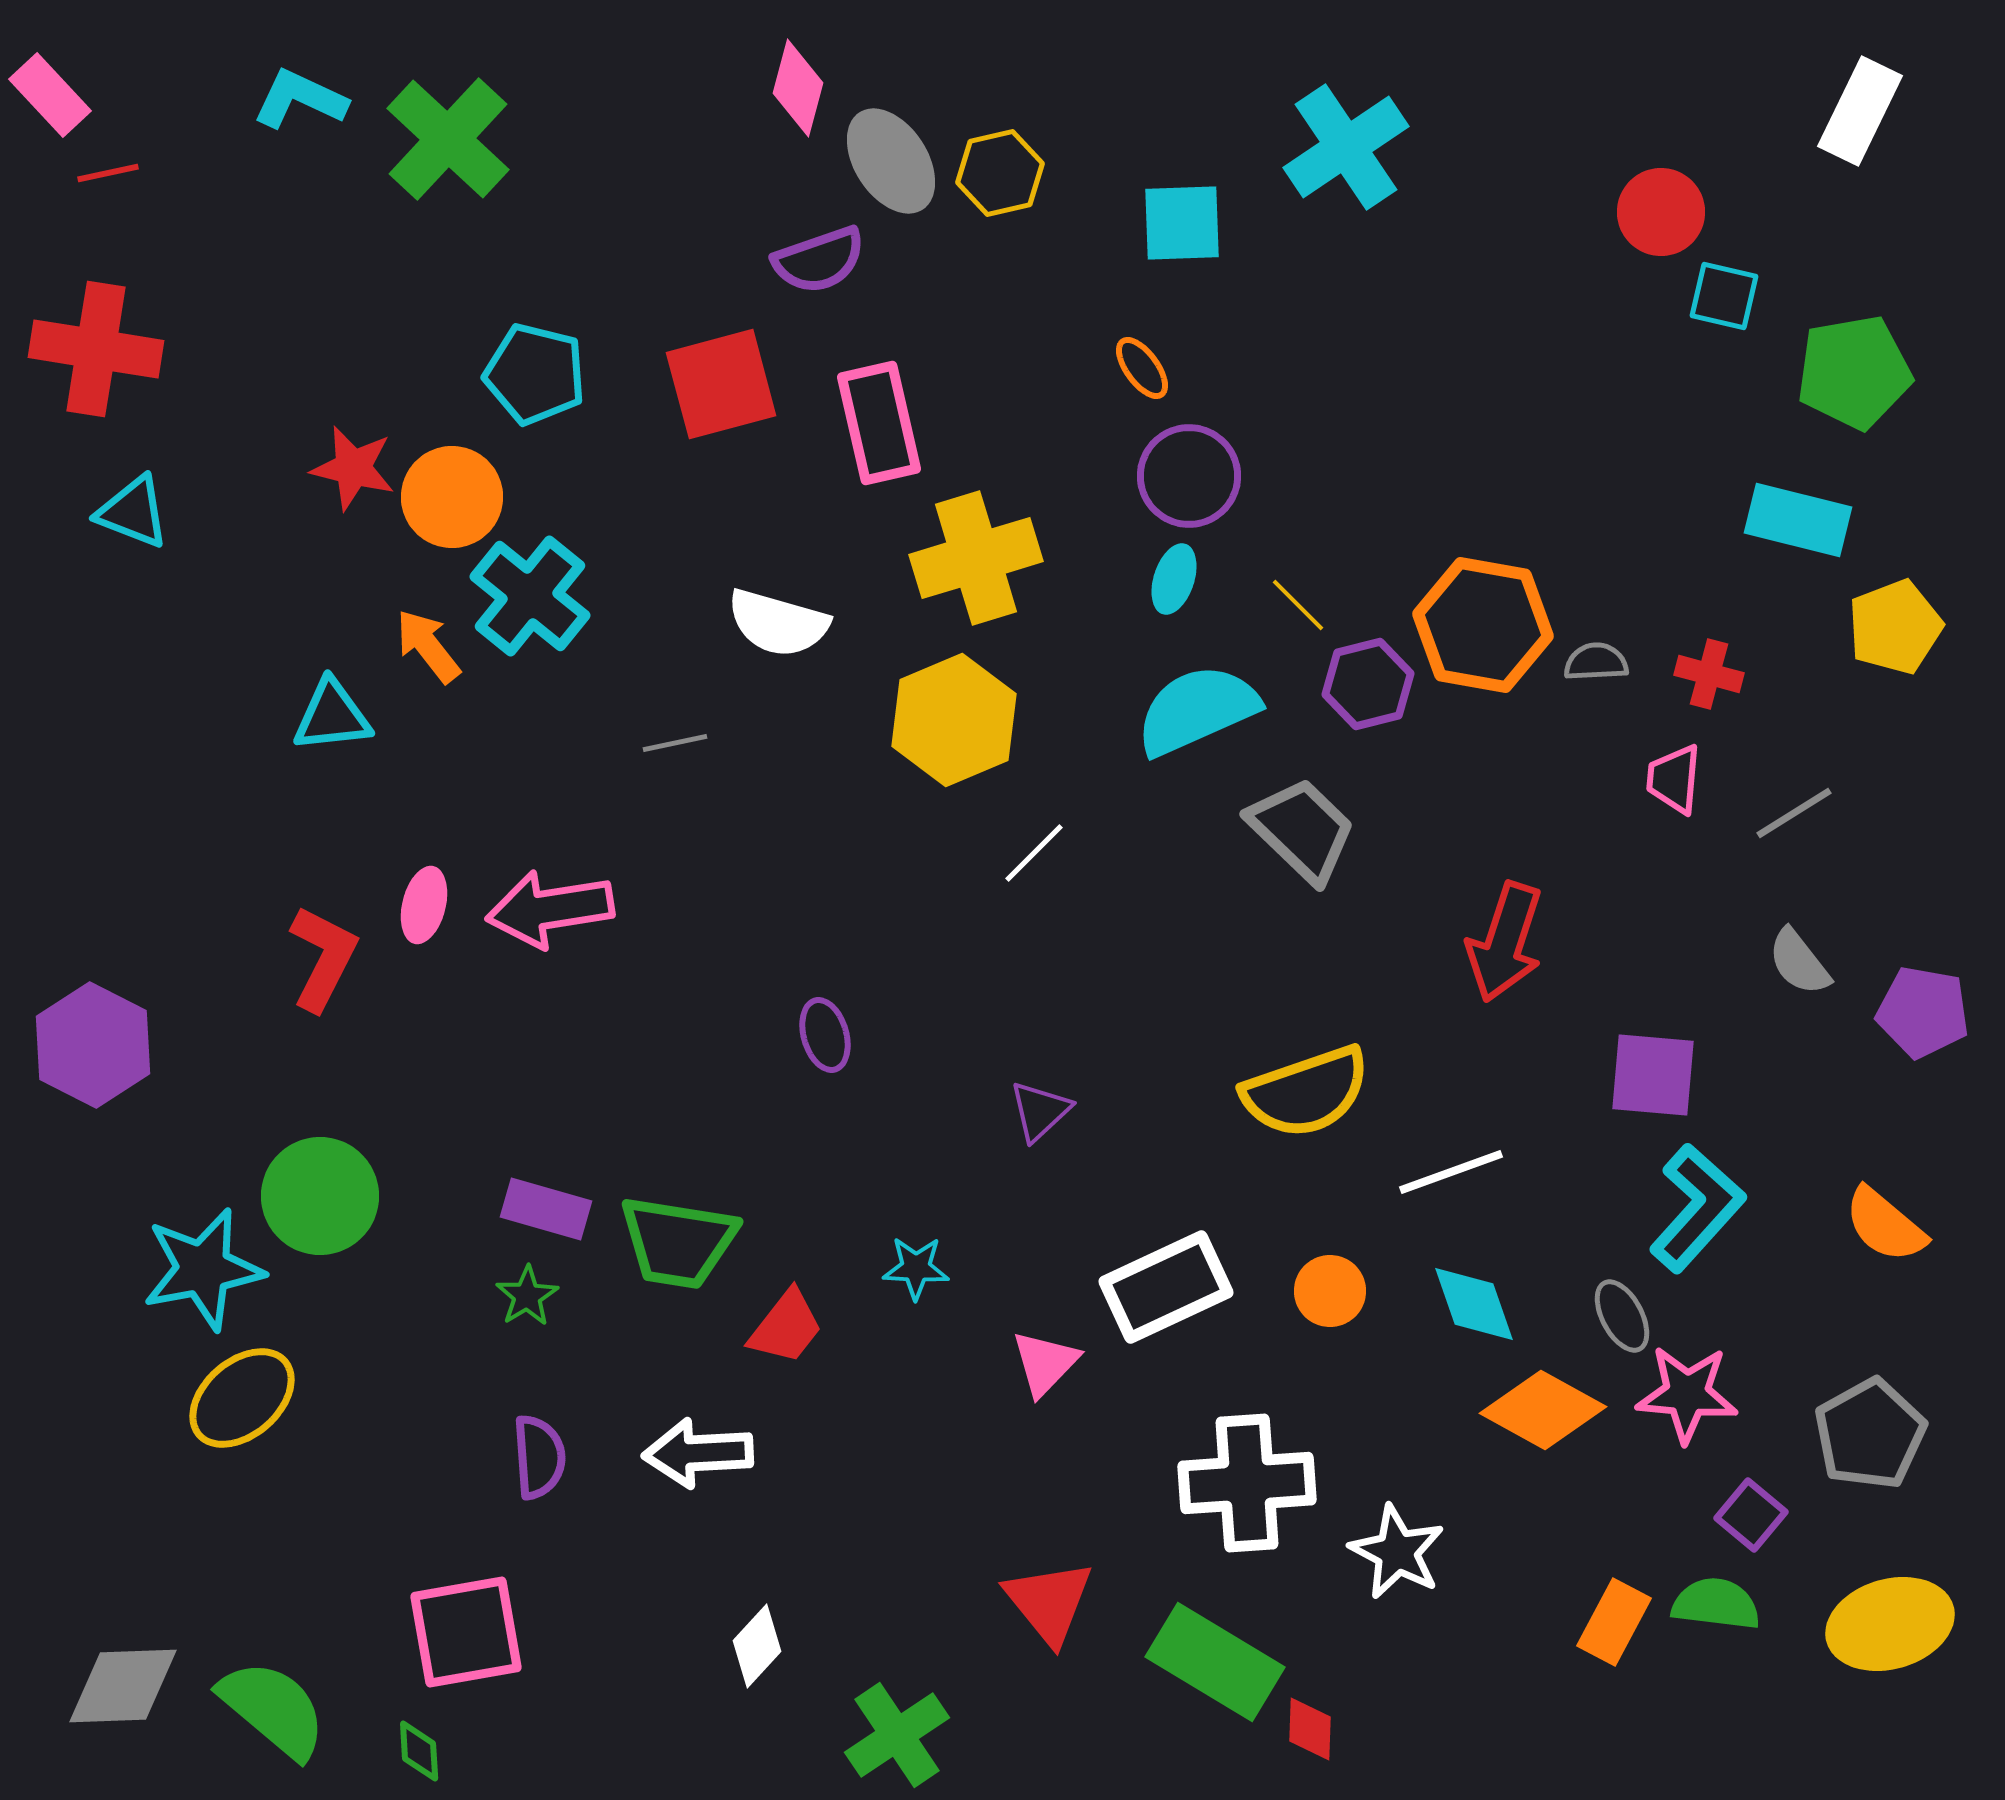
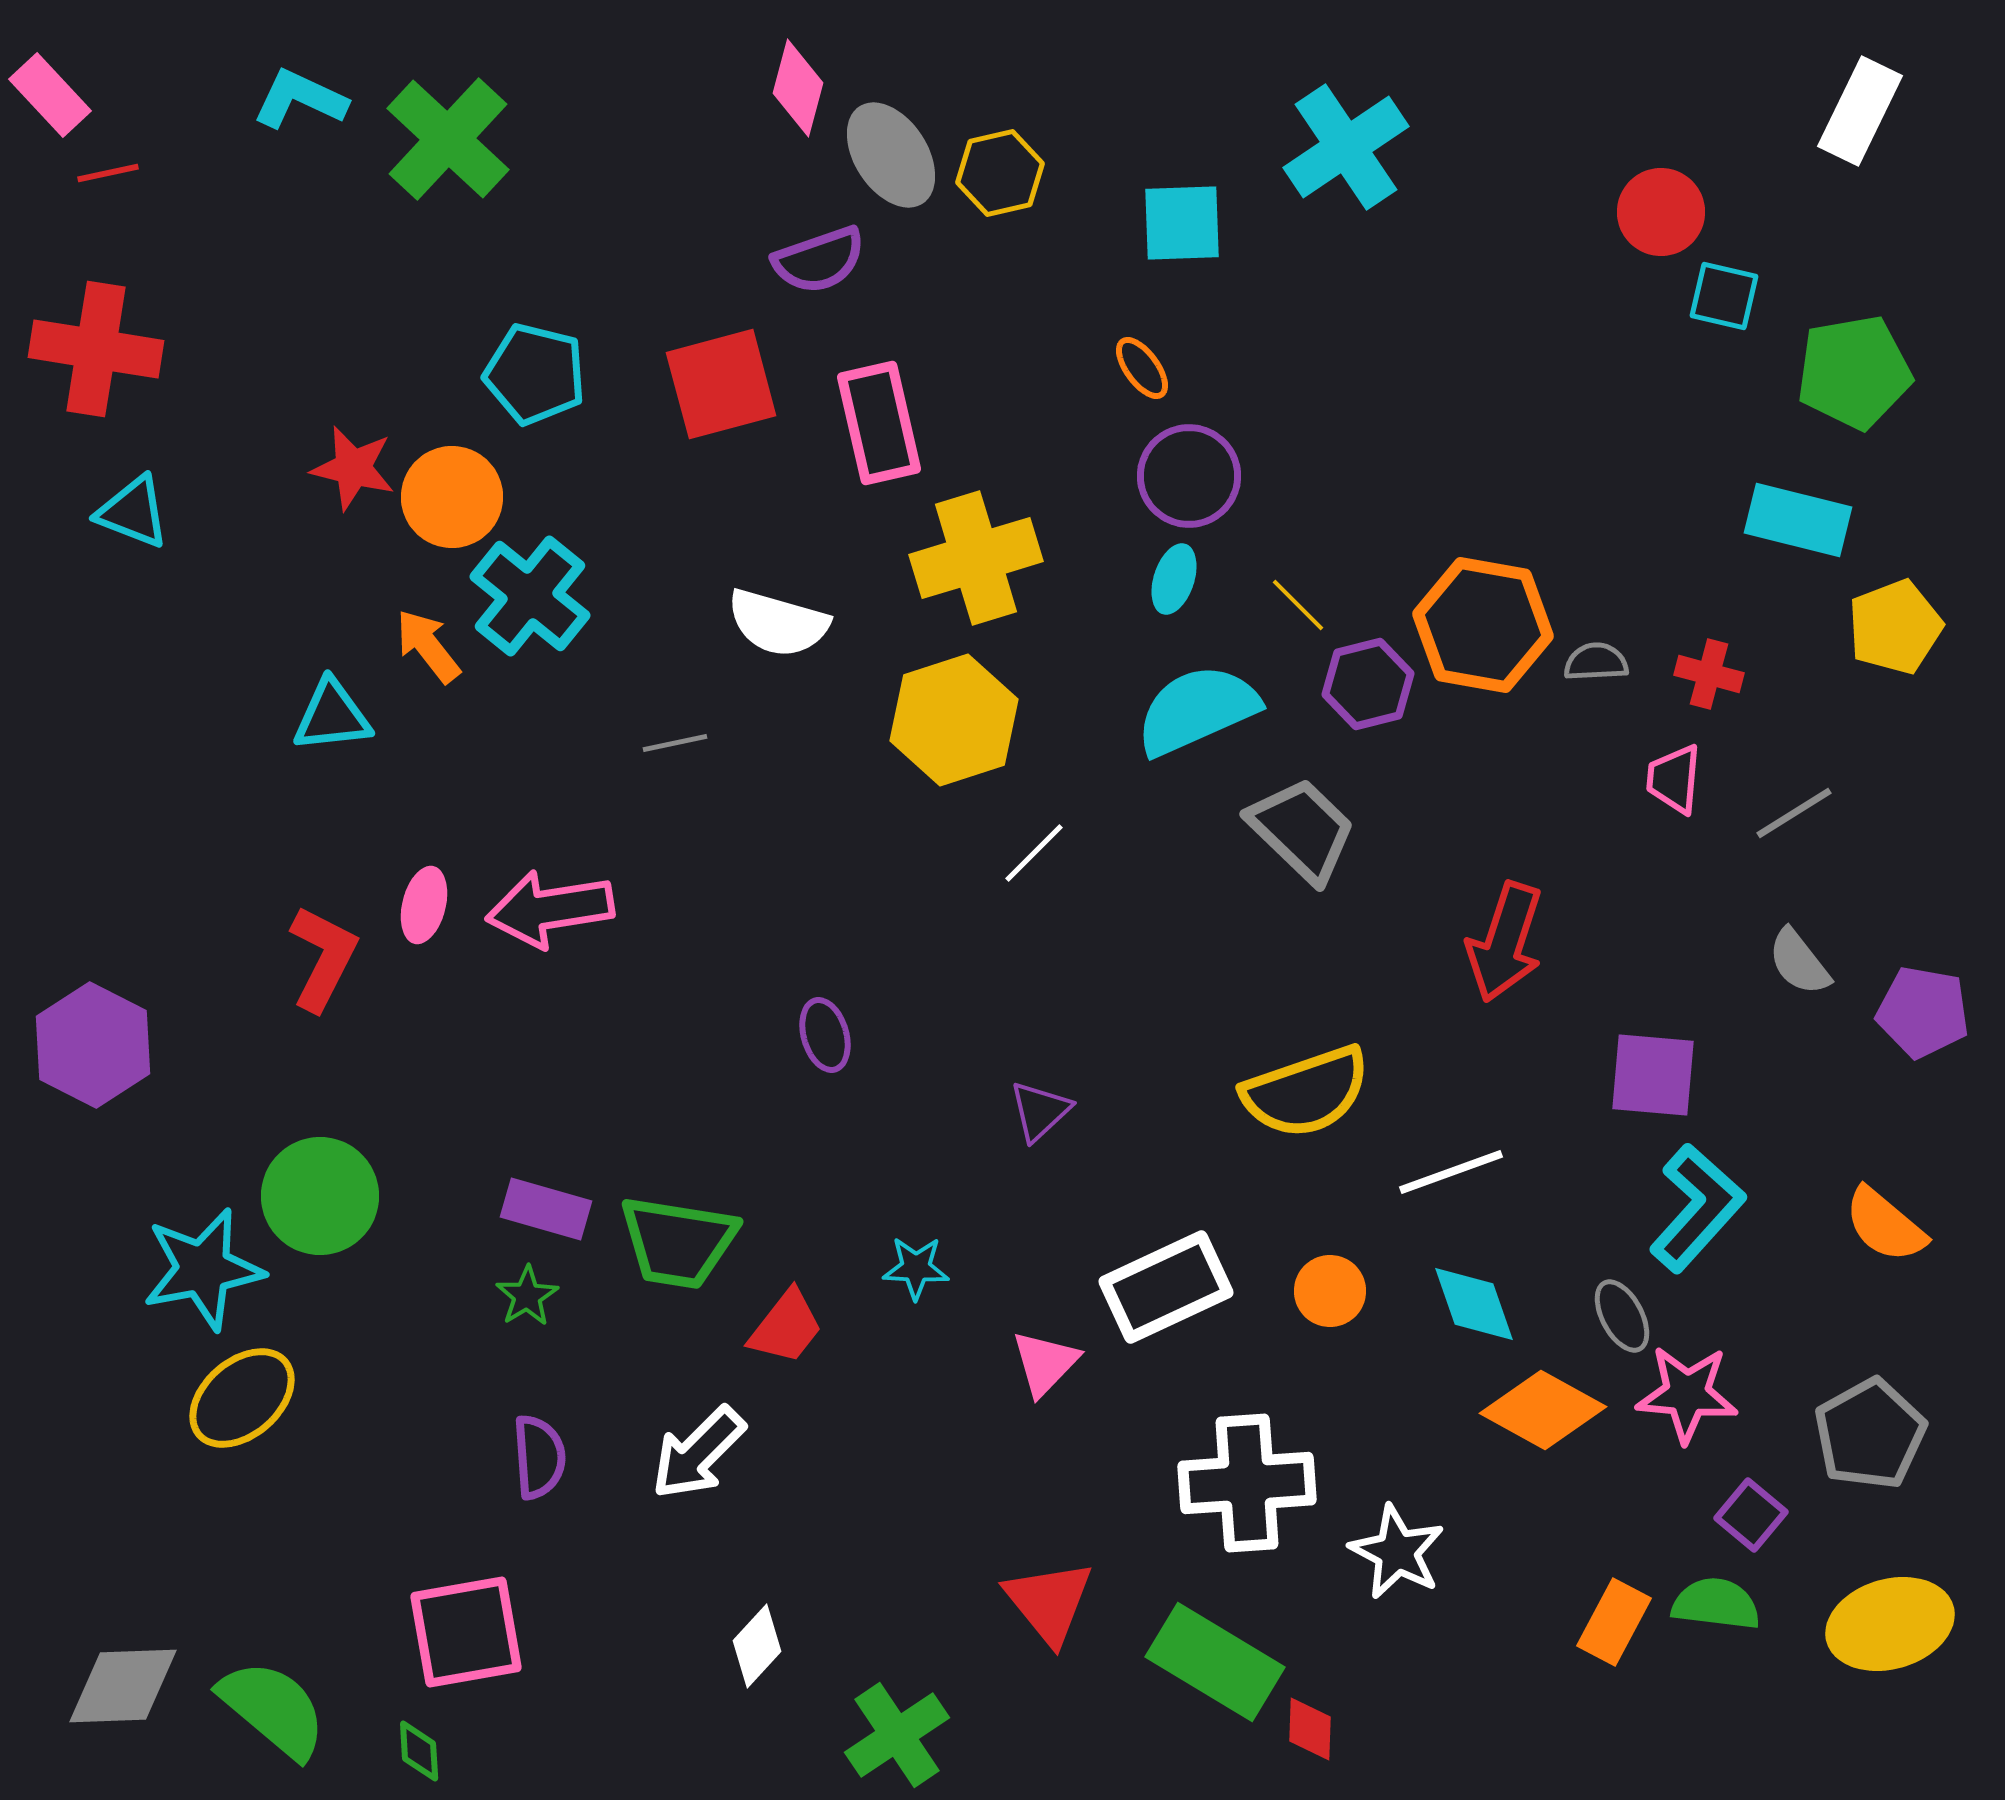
gray ellipse at (891, 161): moved 6 px up
yellow hexagon at (954, 720): rotated 5 degrees clockwise
white arrow at (698, 1453): rotated 42 degrees counterclockwise
